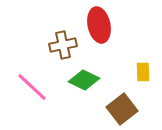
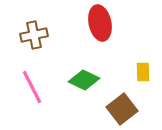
red ellipse: moved 1 px right, 2 px up
brown cross: moved 29 px left, 10 px up
pink line: rotated 20 degrees clockwise
